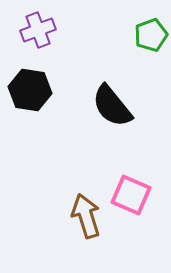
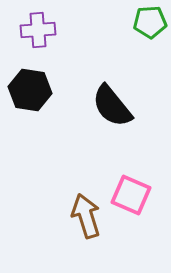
purple cross: rotated 16 degrees clockwise
green pentagon: moved 1 px left, 13 px up; rotated 16 degrees clockwise
